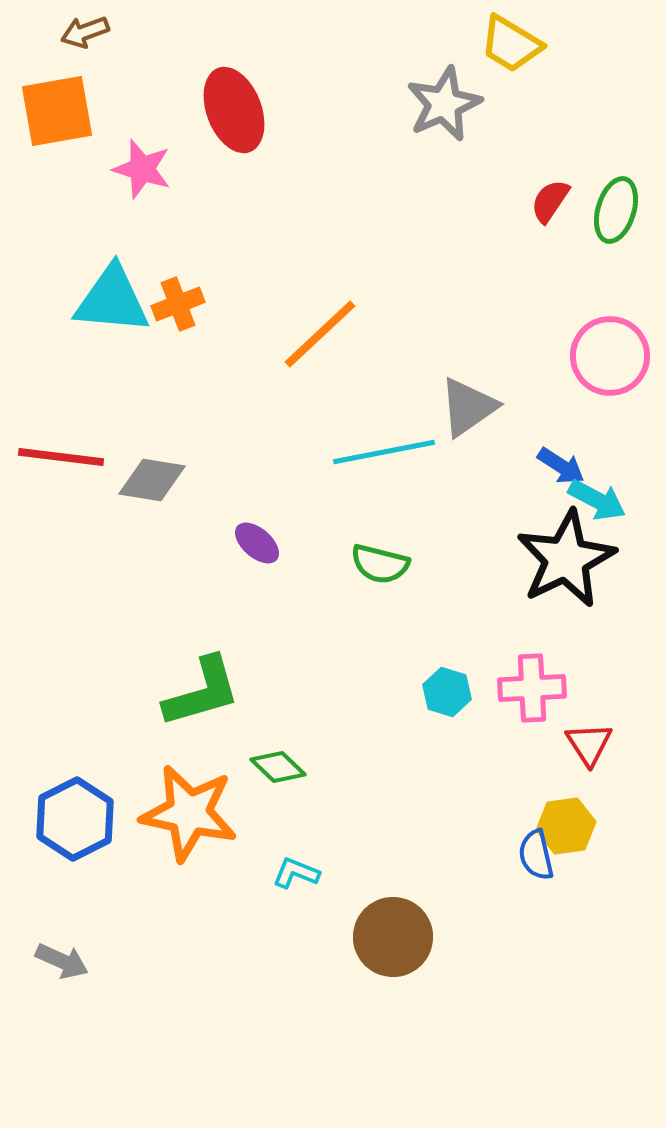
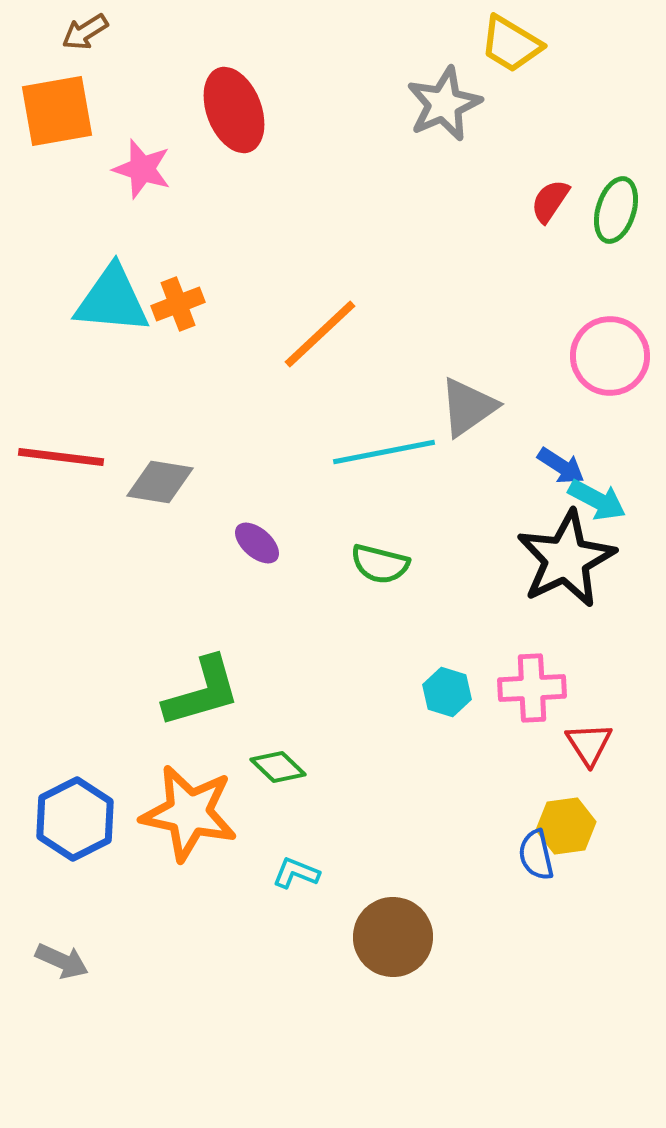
brown arrow: rotated 12 degrees counterclockwise
gray diamond: moved 8 px right, 2 px down
